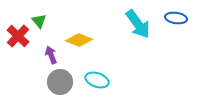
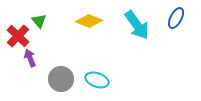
blue ellipse: rotated 70 degrees counterclockwise
cyan arrow: moved 1 px left, 1 px down
yellow diamond: moved 10 px right, 19 px up
purple arrow: moved 21 px left, 3 px down
gray circle: moved 1 px right, 3 px up
